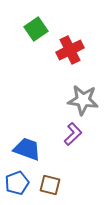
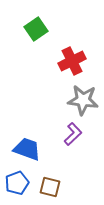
red cross: moved 2 px right, 11 px down
brown square: moved 2 px down
